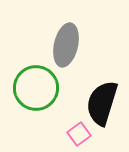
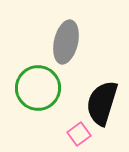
gray ellipse: moved 3 px up
green circle: moved 2 px right
